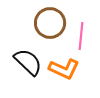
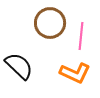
black semicircle: moved 9 px left, 4 px down
orange L-shape: moved 11 px right, 4 px down
